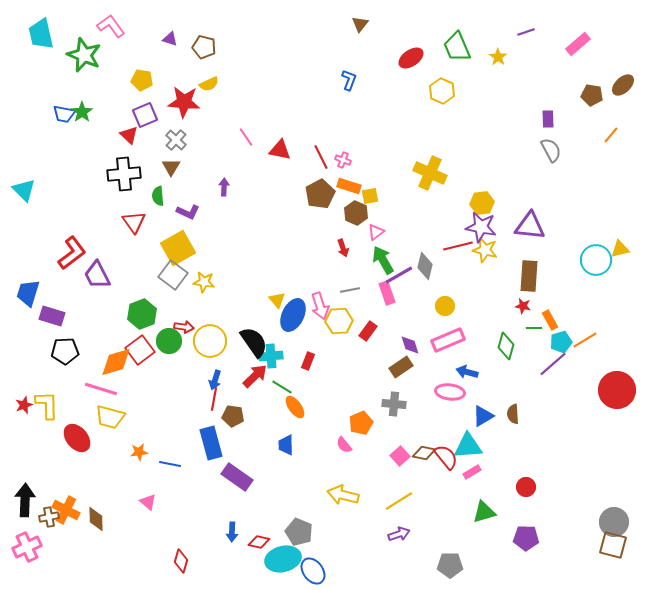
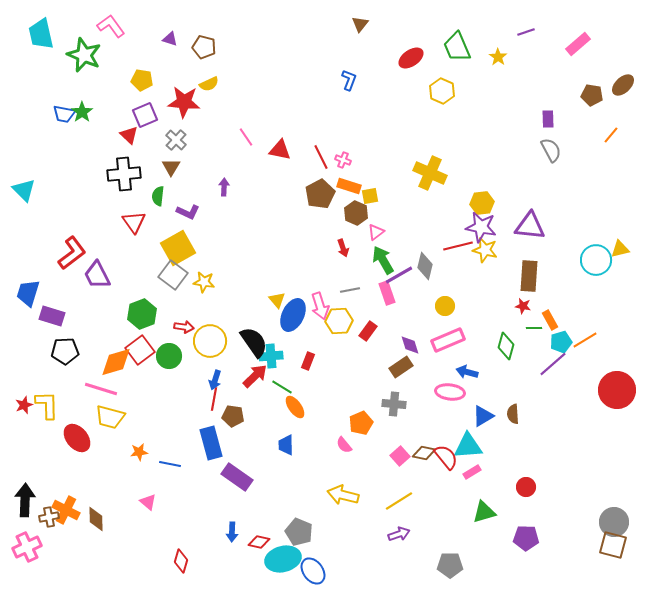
green semicircle at (158, 196): rotated 12 degrees clockwise
green circle at (169, 341): moved 15 px down
